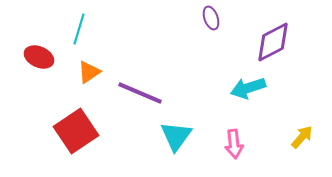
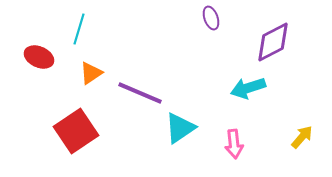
orange triangle: moved 2 px right, 1 px down
cyan triangle: moved 4 px right, 8 px up; rotated 20 degrees clockwise
